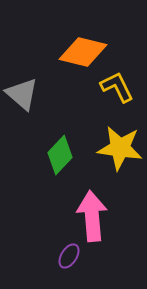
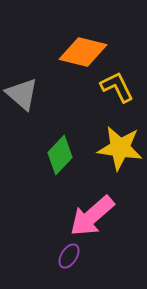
pink arrow: rotated 126 degrees counterclockwise
